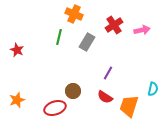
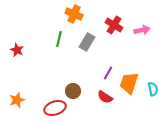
red cross: rotated 24 degrees counterclockwise
green line: moved 2 px down
cyan semicircle: rotated 24 degrees counterclockwise
orange trapezoid: moved 23 px up
